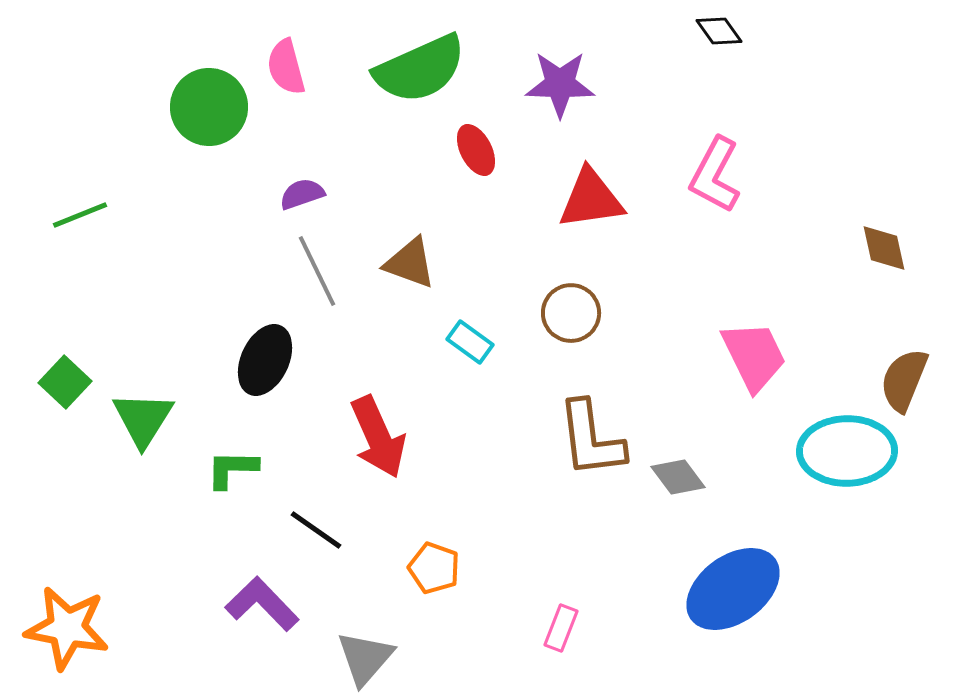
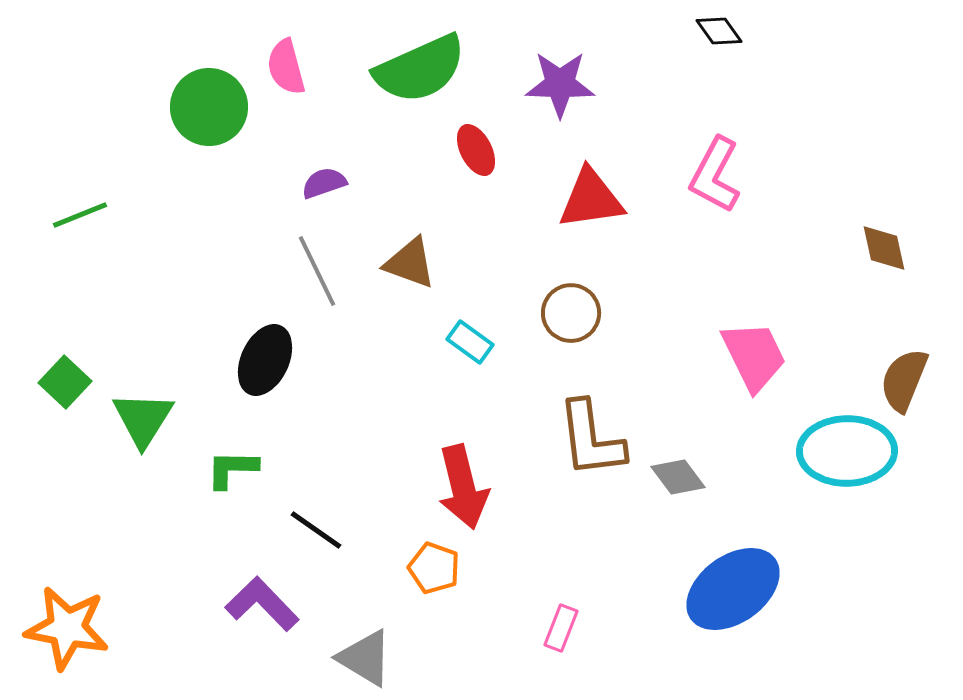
purple semicircle: moved 22 px right, 11 px up
red arrow: moved 85 px right, 50 px down; rotated 10 degrees clockwise
gray triangle: rotated 40 degrees counterclockwise
